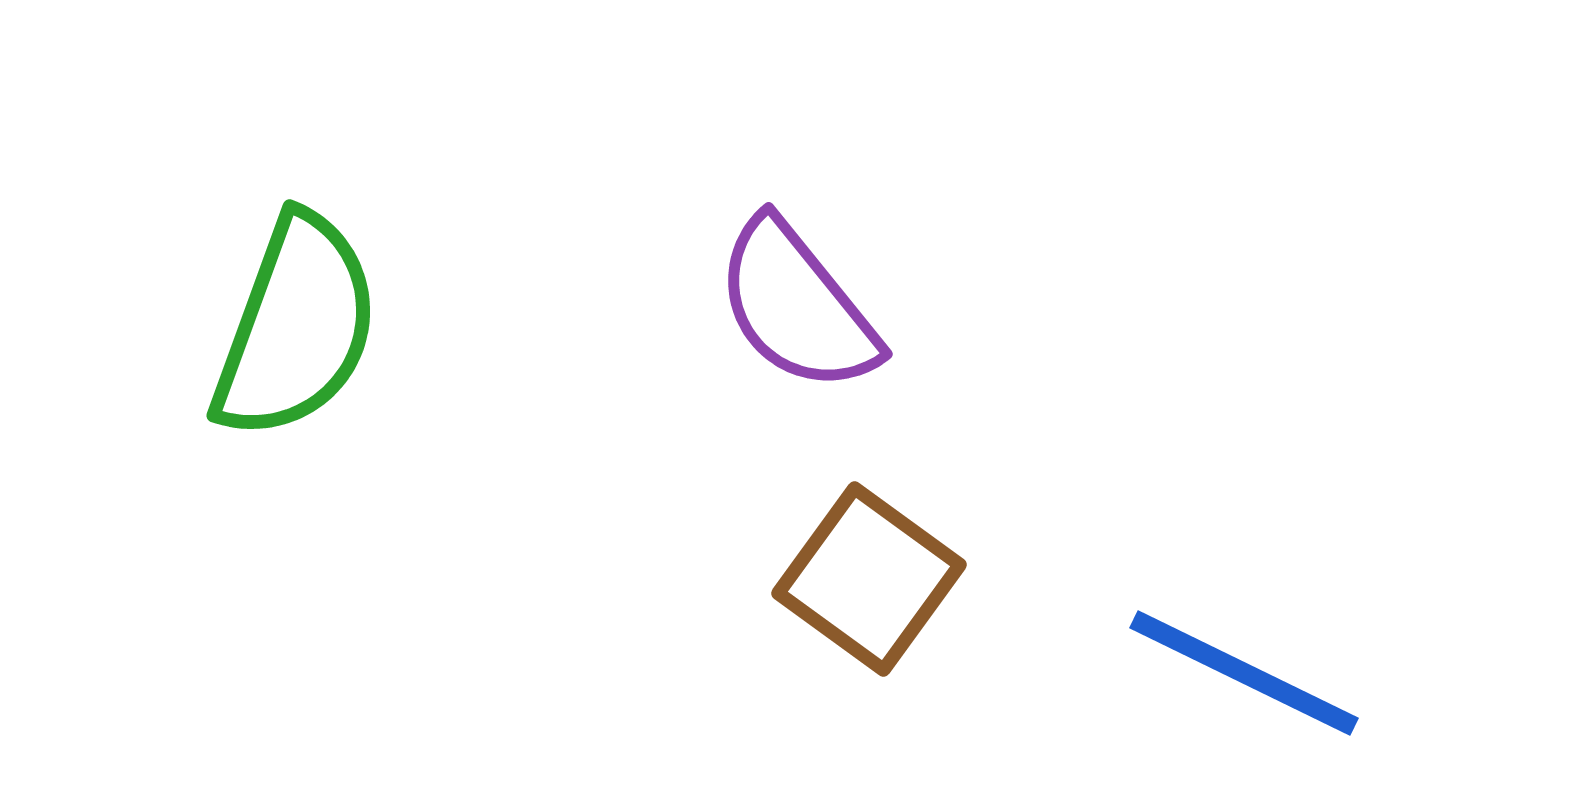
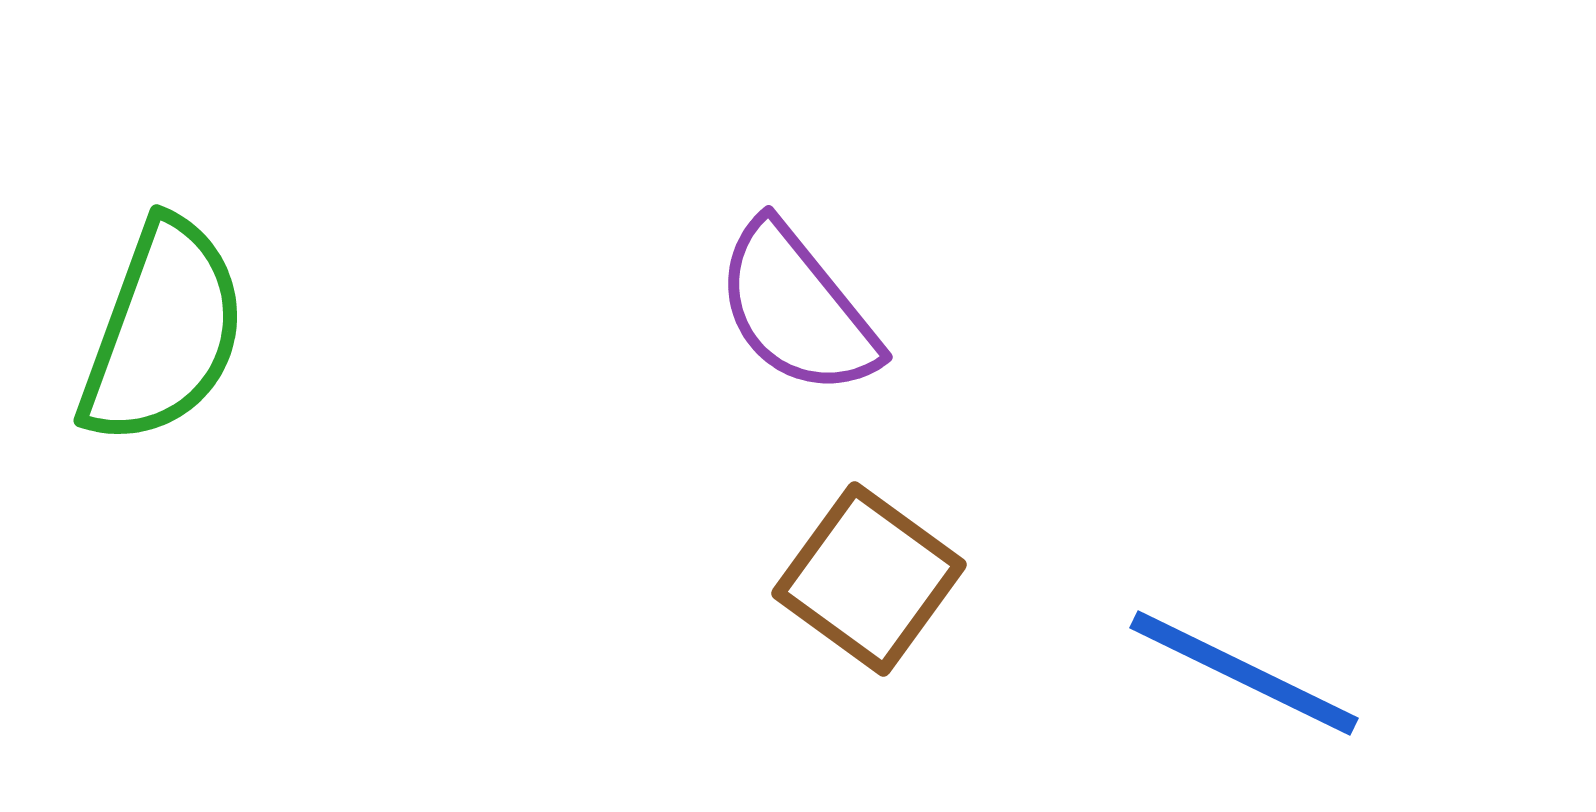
purple semicircle: moved 3 px down
green semicircle: moved 133 px left, 5 px down
